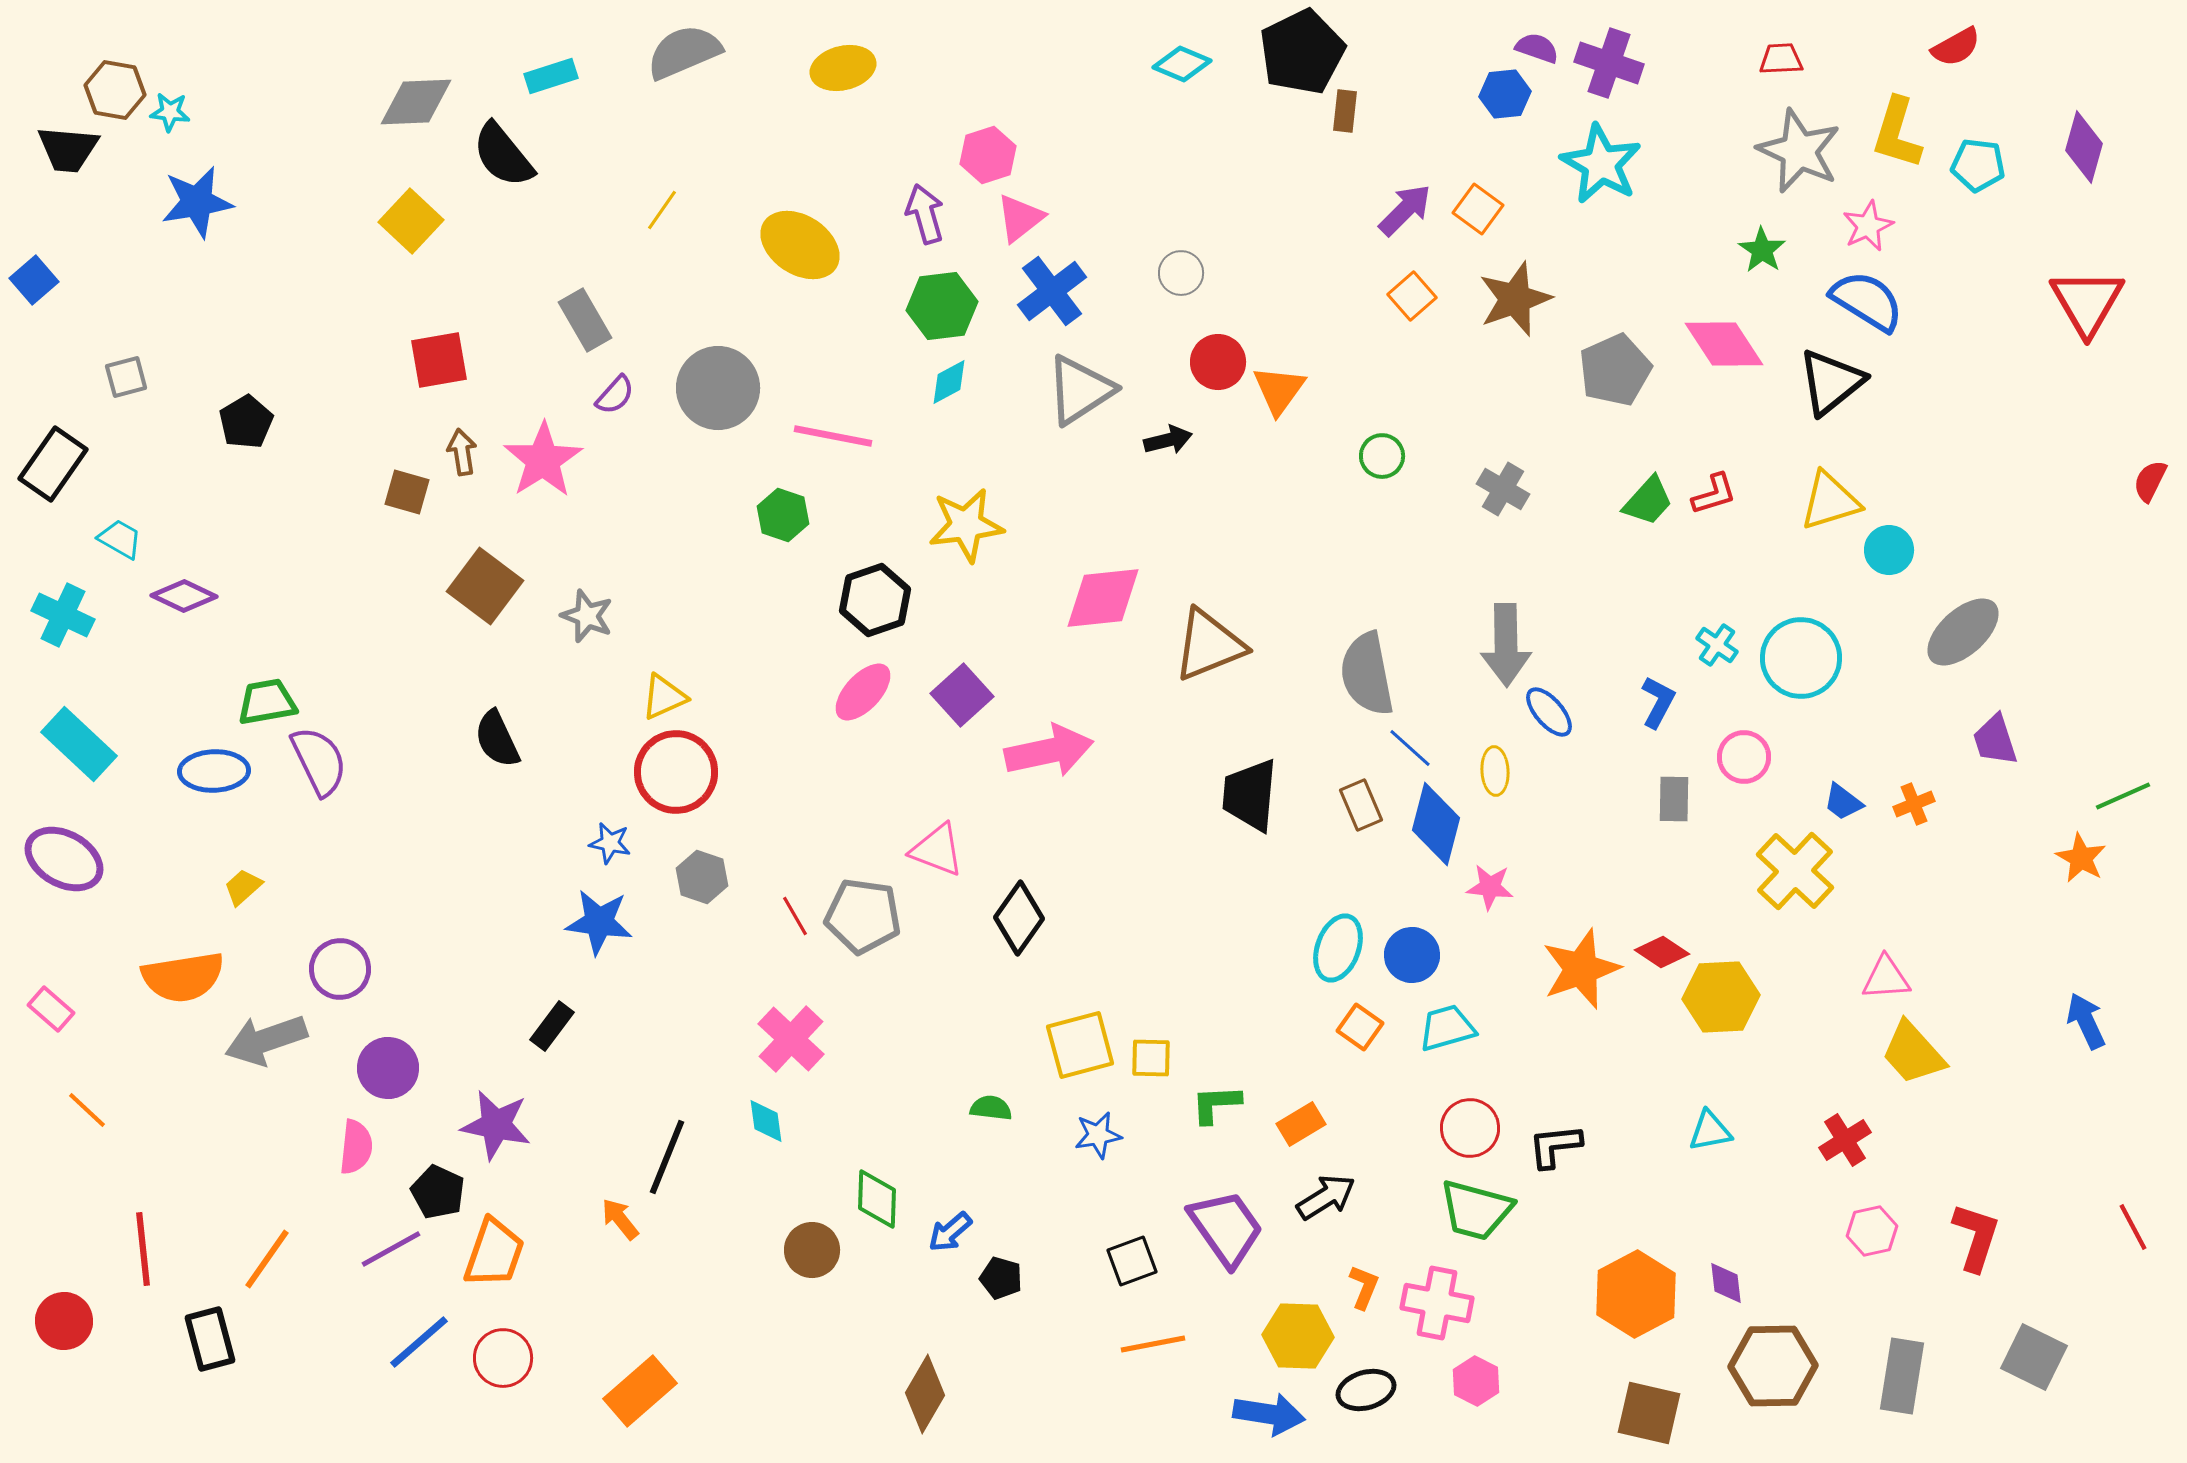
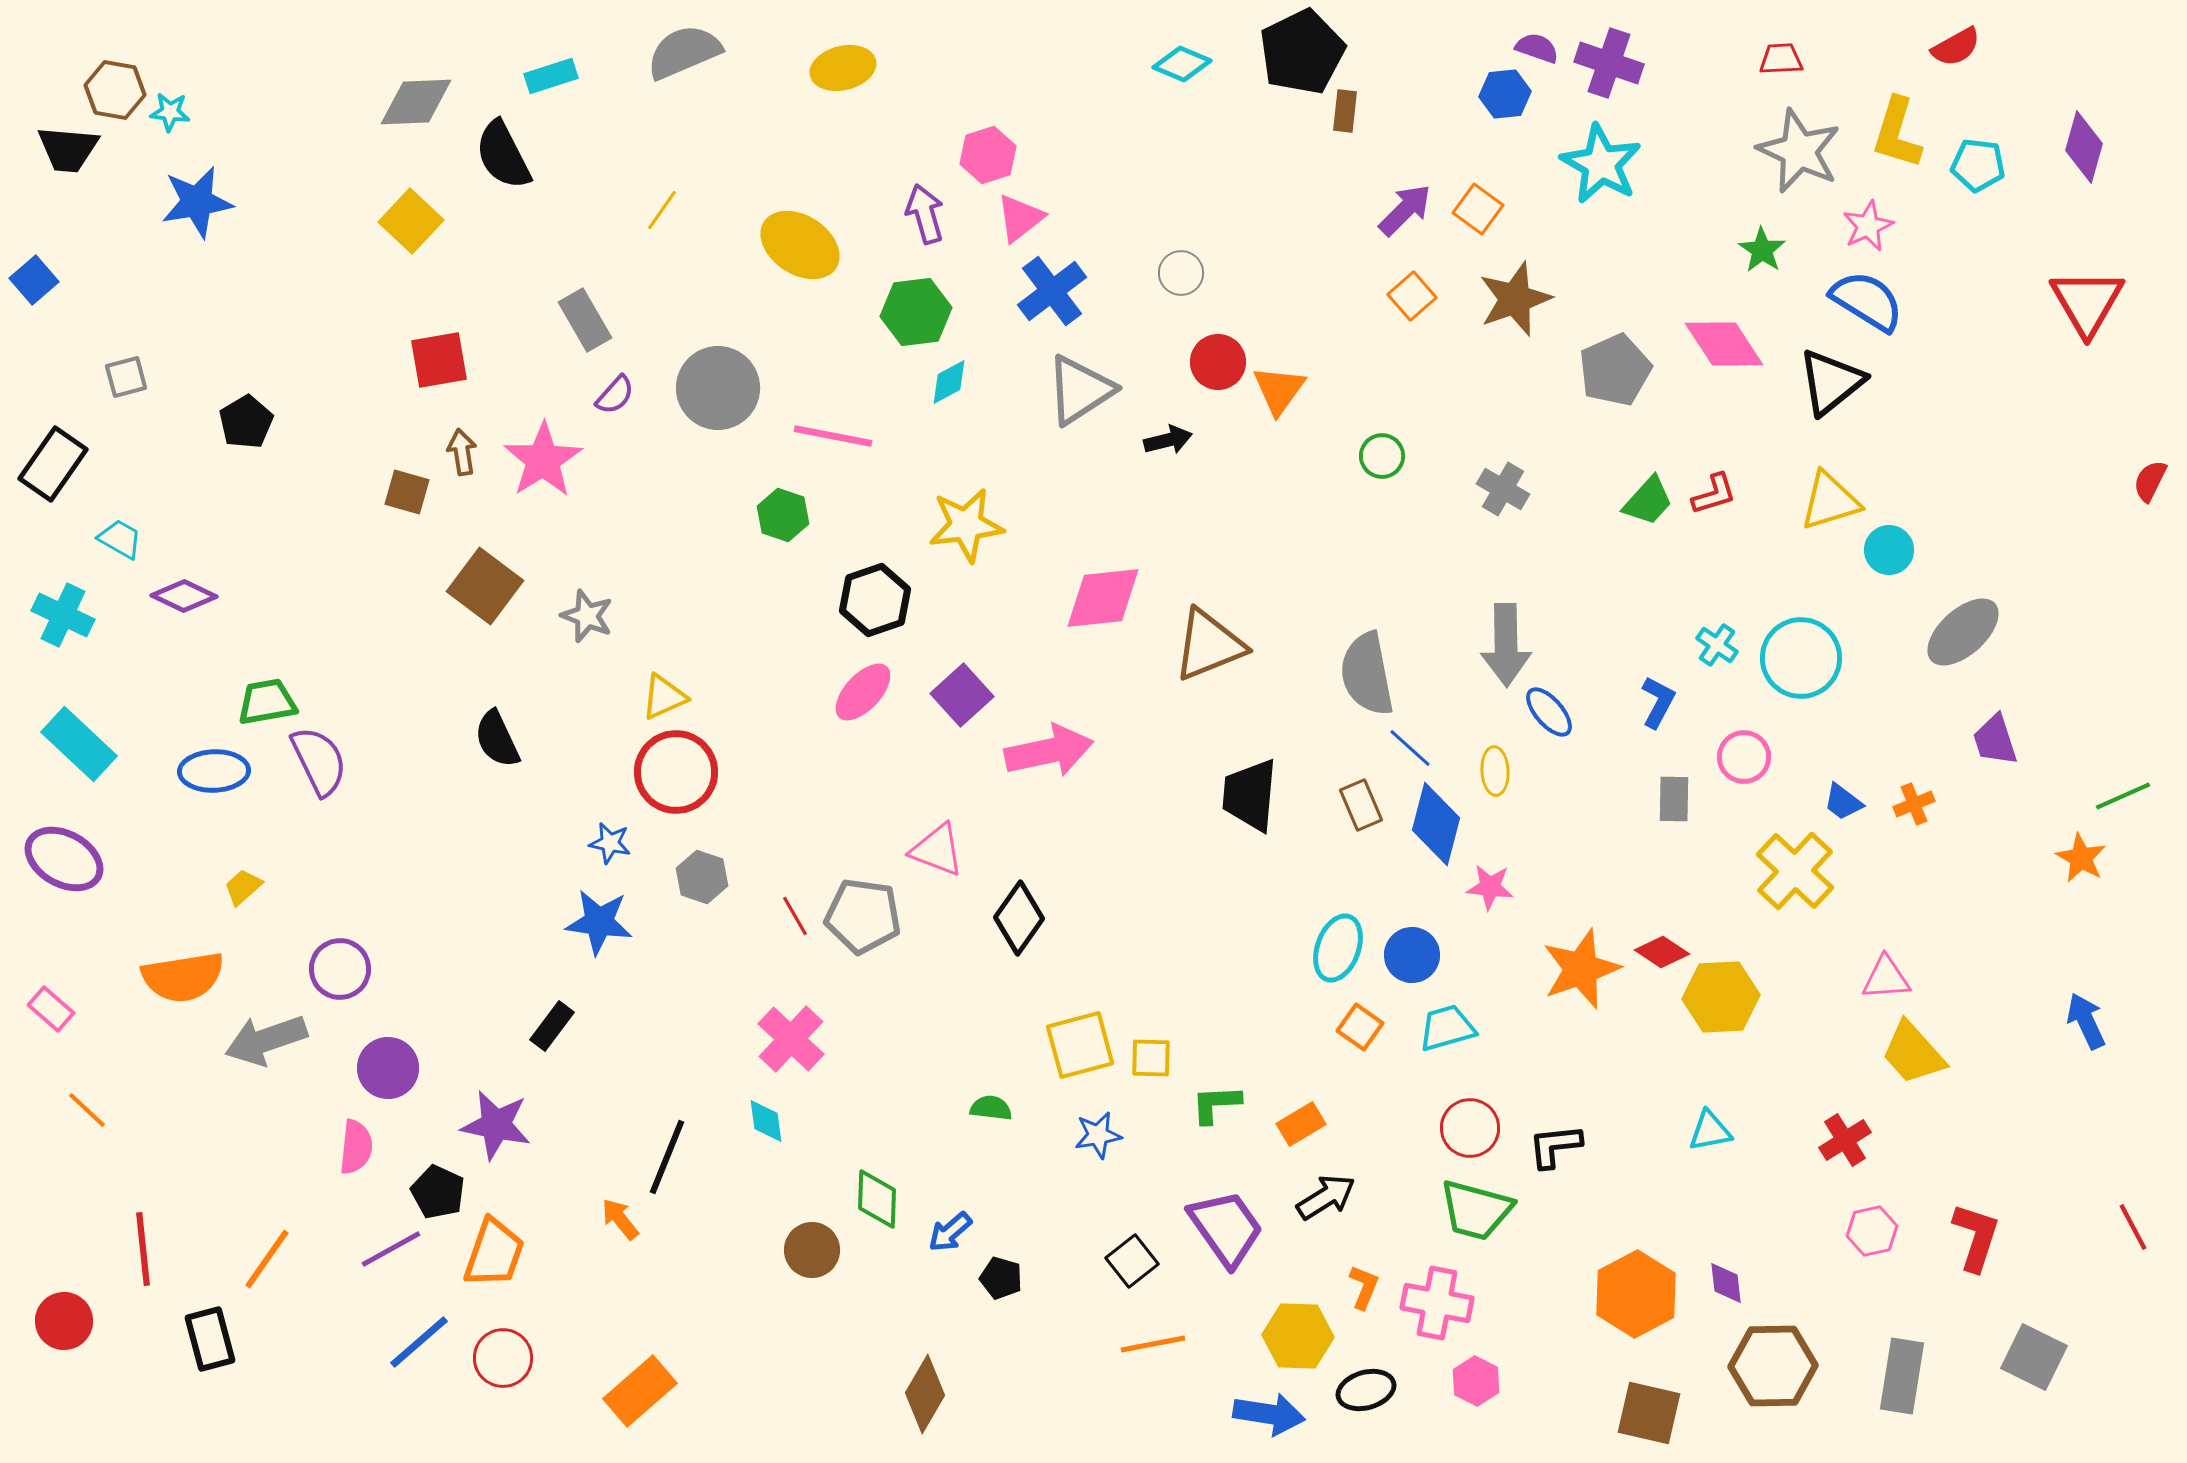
black semicircle at (503, 155): rotated 12 degrees clockwise
green hexagon at (942, 306): moved 26 px left, 6 px down
black square at (1132, 1261): rotated 18 degrees counterclockwise
